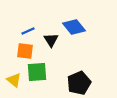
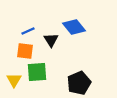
yellow triangle: rotated 21 degrees clockwise
